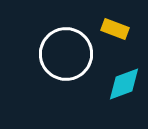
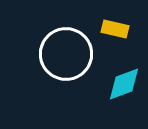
yellow rectangle: rotated 8 degrees counterclockwise
